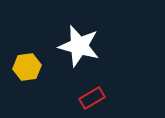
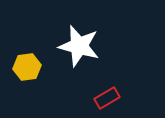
red rectangle: moved 15 px right
